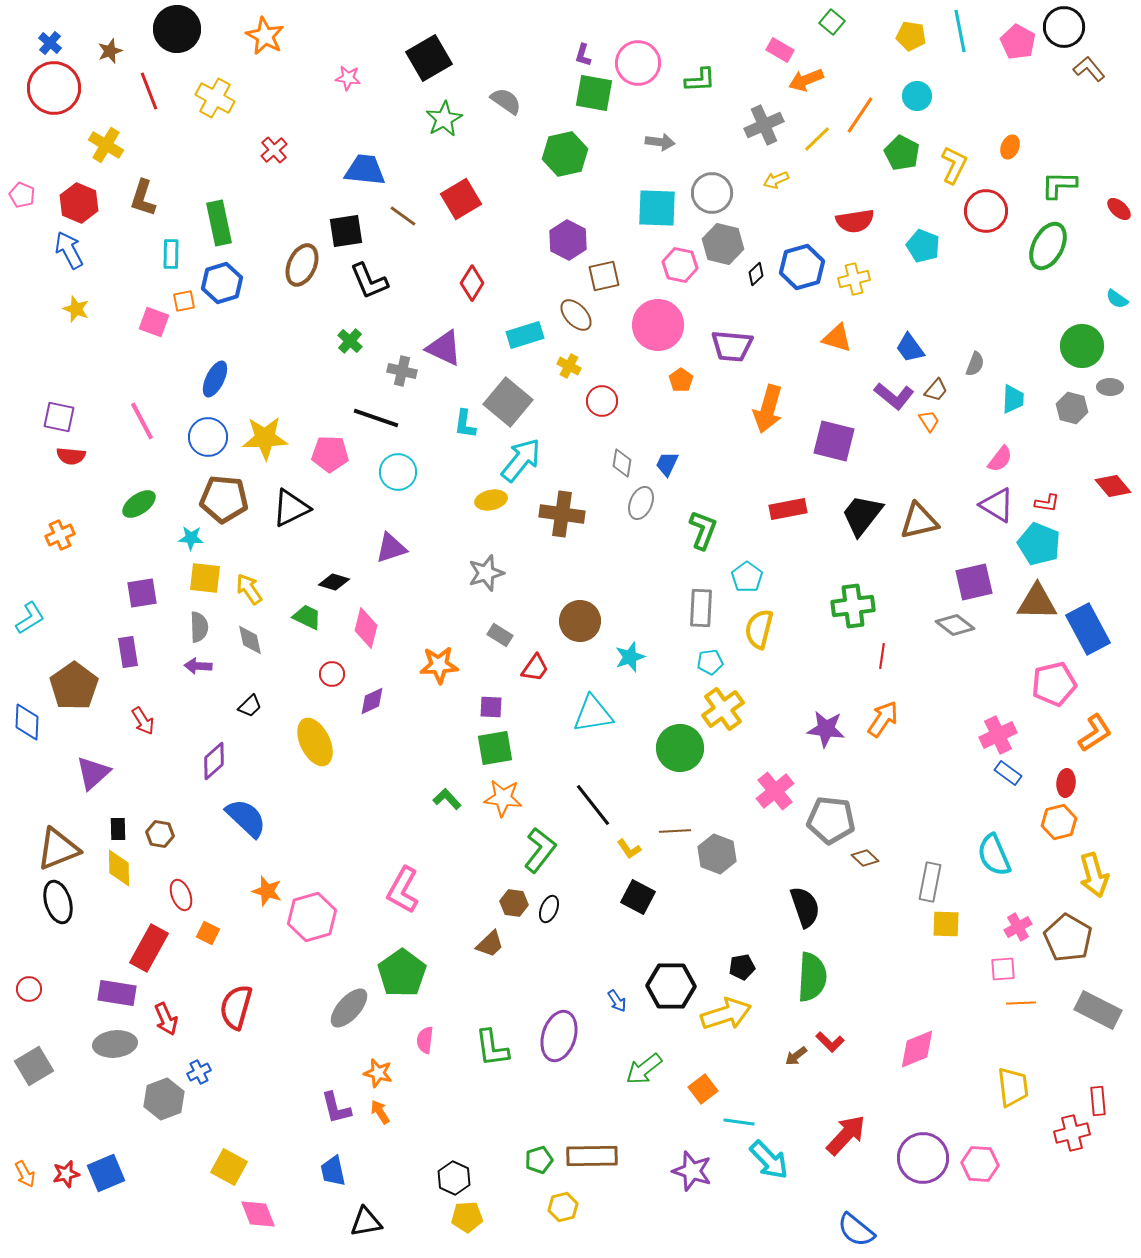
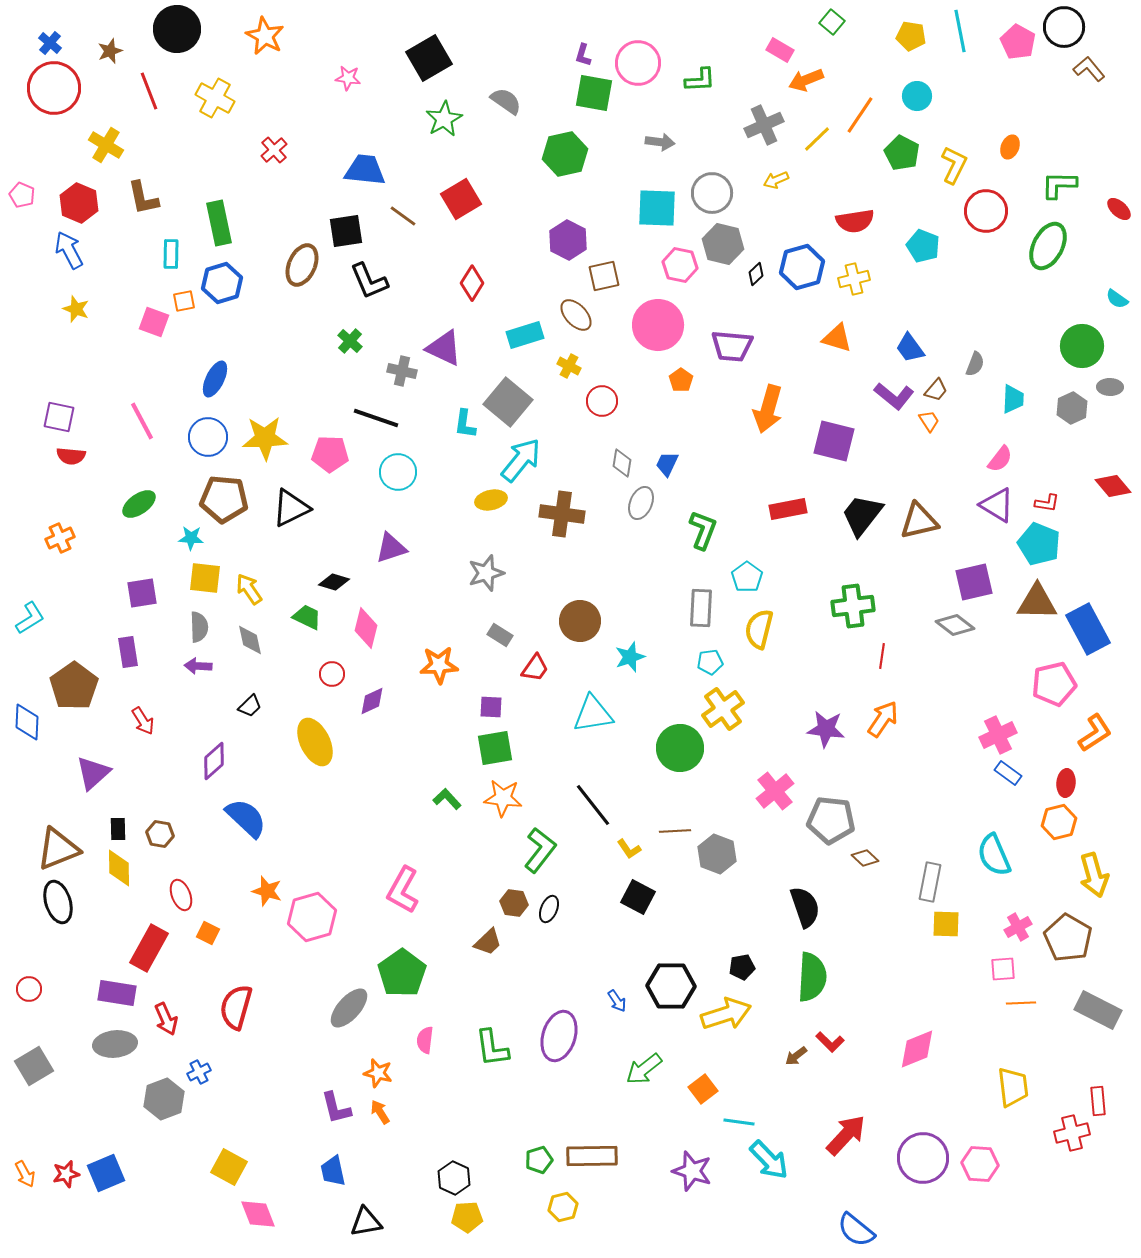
brown L-shape at (143, 198): rotated 30 degrees counterclockwise
gray hexagon at (1072, 408): rotated 20 degrees clockwise
orange cross at (60, 535): moved 3 px down
brown trapezoid at (490, 944): moved 2 px left, 2 px up
